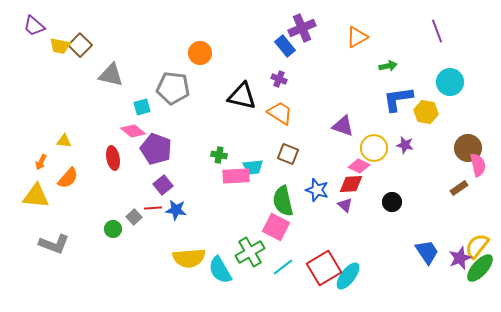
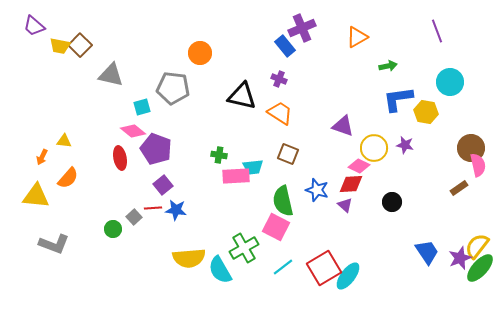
brown circle at (468, 148): moved 3 px right
red ellipse at (113, 158): moved 7 px right
orange arrow at (41, 162): moved 1 px right, 5 px up
green cross at (250, 252): moved 6 px left, 4 px up
